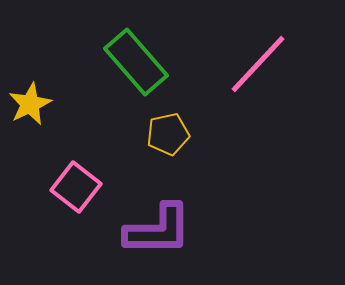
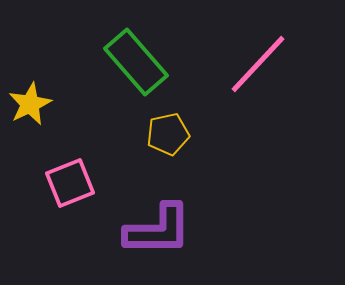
pink square: moved 6 px left, 4 px up; rotated 30 degrees clockwise
